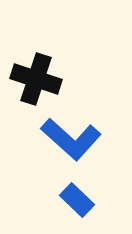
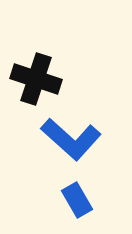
blue rectangle: rotated 16 degrees clockwise
